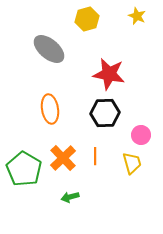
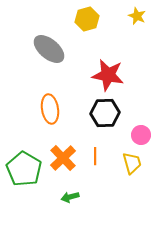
red star: moved 1 px left, 1 px down
